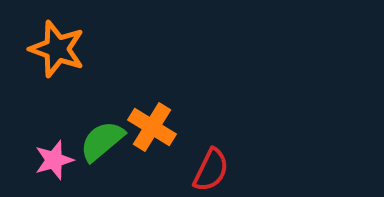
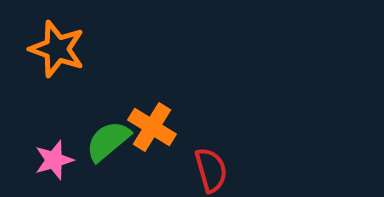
green semicircle: moved 6 px right
red semicircle: rotated 42 degrees counterclockwise
